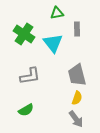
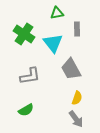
gray trapezoid: moved 6 px left, 6 px up; rotated 15 degrees counterclockwise
